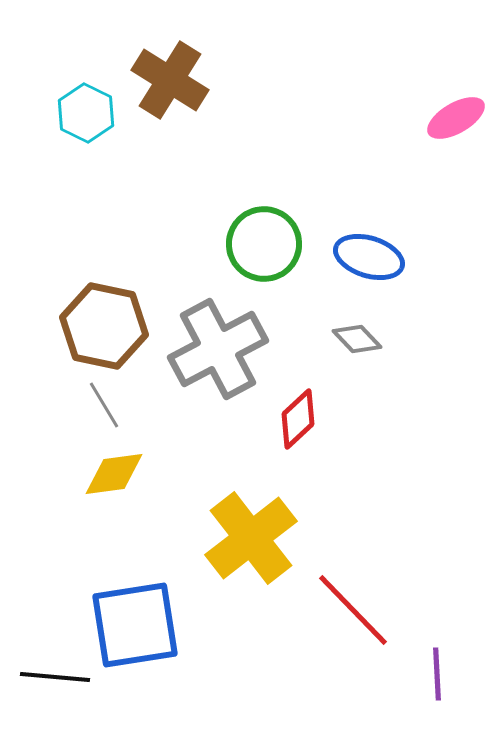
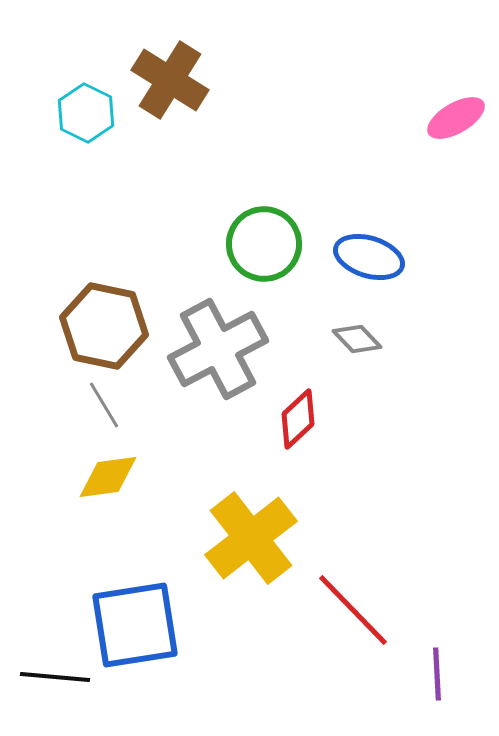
yellow diamond: moved 6 px left, 3 px down
